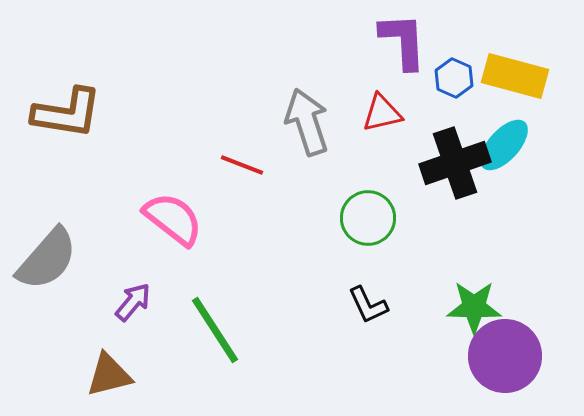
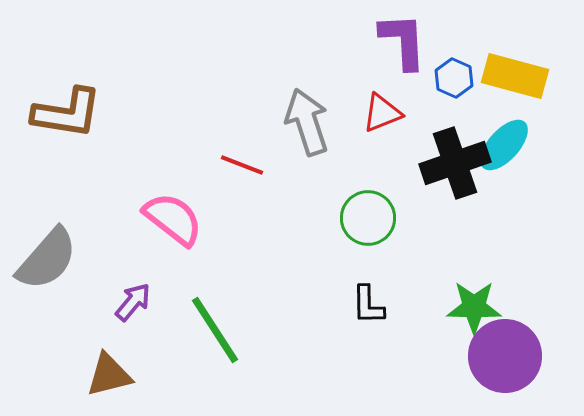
red triangle: rotated 9 degrees counterclockwise
black L-shape: rotated 24 degrees clockwise
